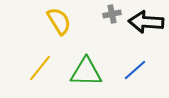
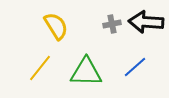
gray cross: moved 10 px down
yellow semicircle: moved 3 px left, 5 px down
blue line: moved 3 px up
